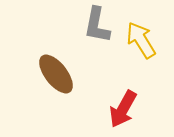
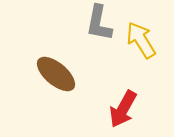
gray L-shape: moved 2 px right, 2 px up
brown ellipse: rotated 12 degrees counterclockwise
